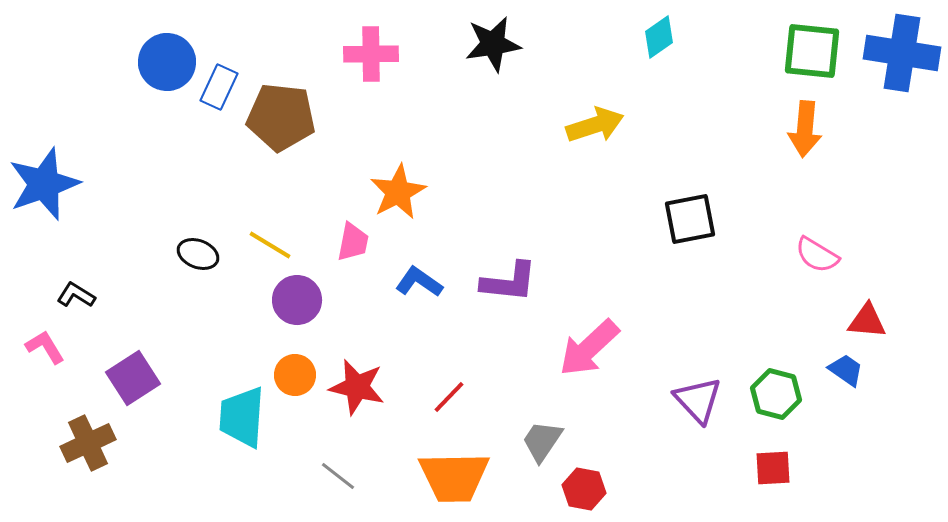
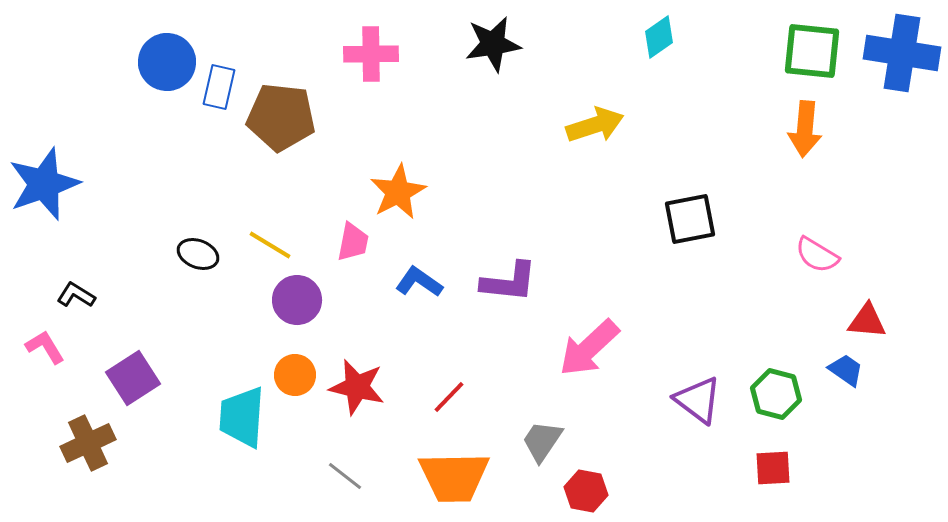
blue rectangle: rotated 12 degrees counterclockwise
purple triangle: rotated 10 degrees counterclockwise
gray line: moved 7 px right
red hexagon: moved 2 px right, 2 px down
